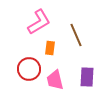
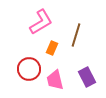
pink L-shape: moved 2 px right
brown line: rotated 40 degrees clockwise
orange rectangle: moved 2 px right; rotated 16 degrees clockwise
purple rectangle: rotated 30 degrees counterclockwise
